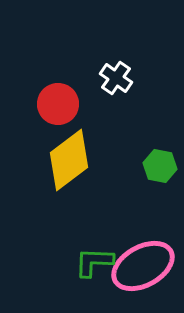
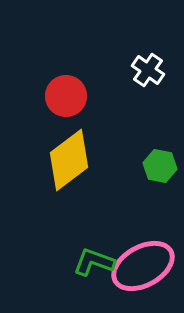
white cross: moved 32 px right, 8 px up
red circle: moved 8 px right, 8 px up
green L-shape: rotated 18 degrees clockwise
